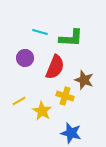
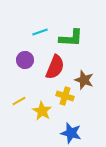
cyan line: rotated 35 degrees counterclockwise
purple circle: moved 2 px down
